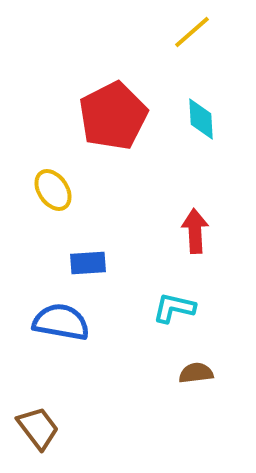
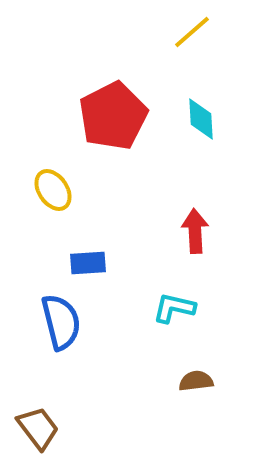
blue semicircle: rotated 66 degrees clockwise
brown semicircle: moved 8 px down
